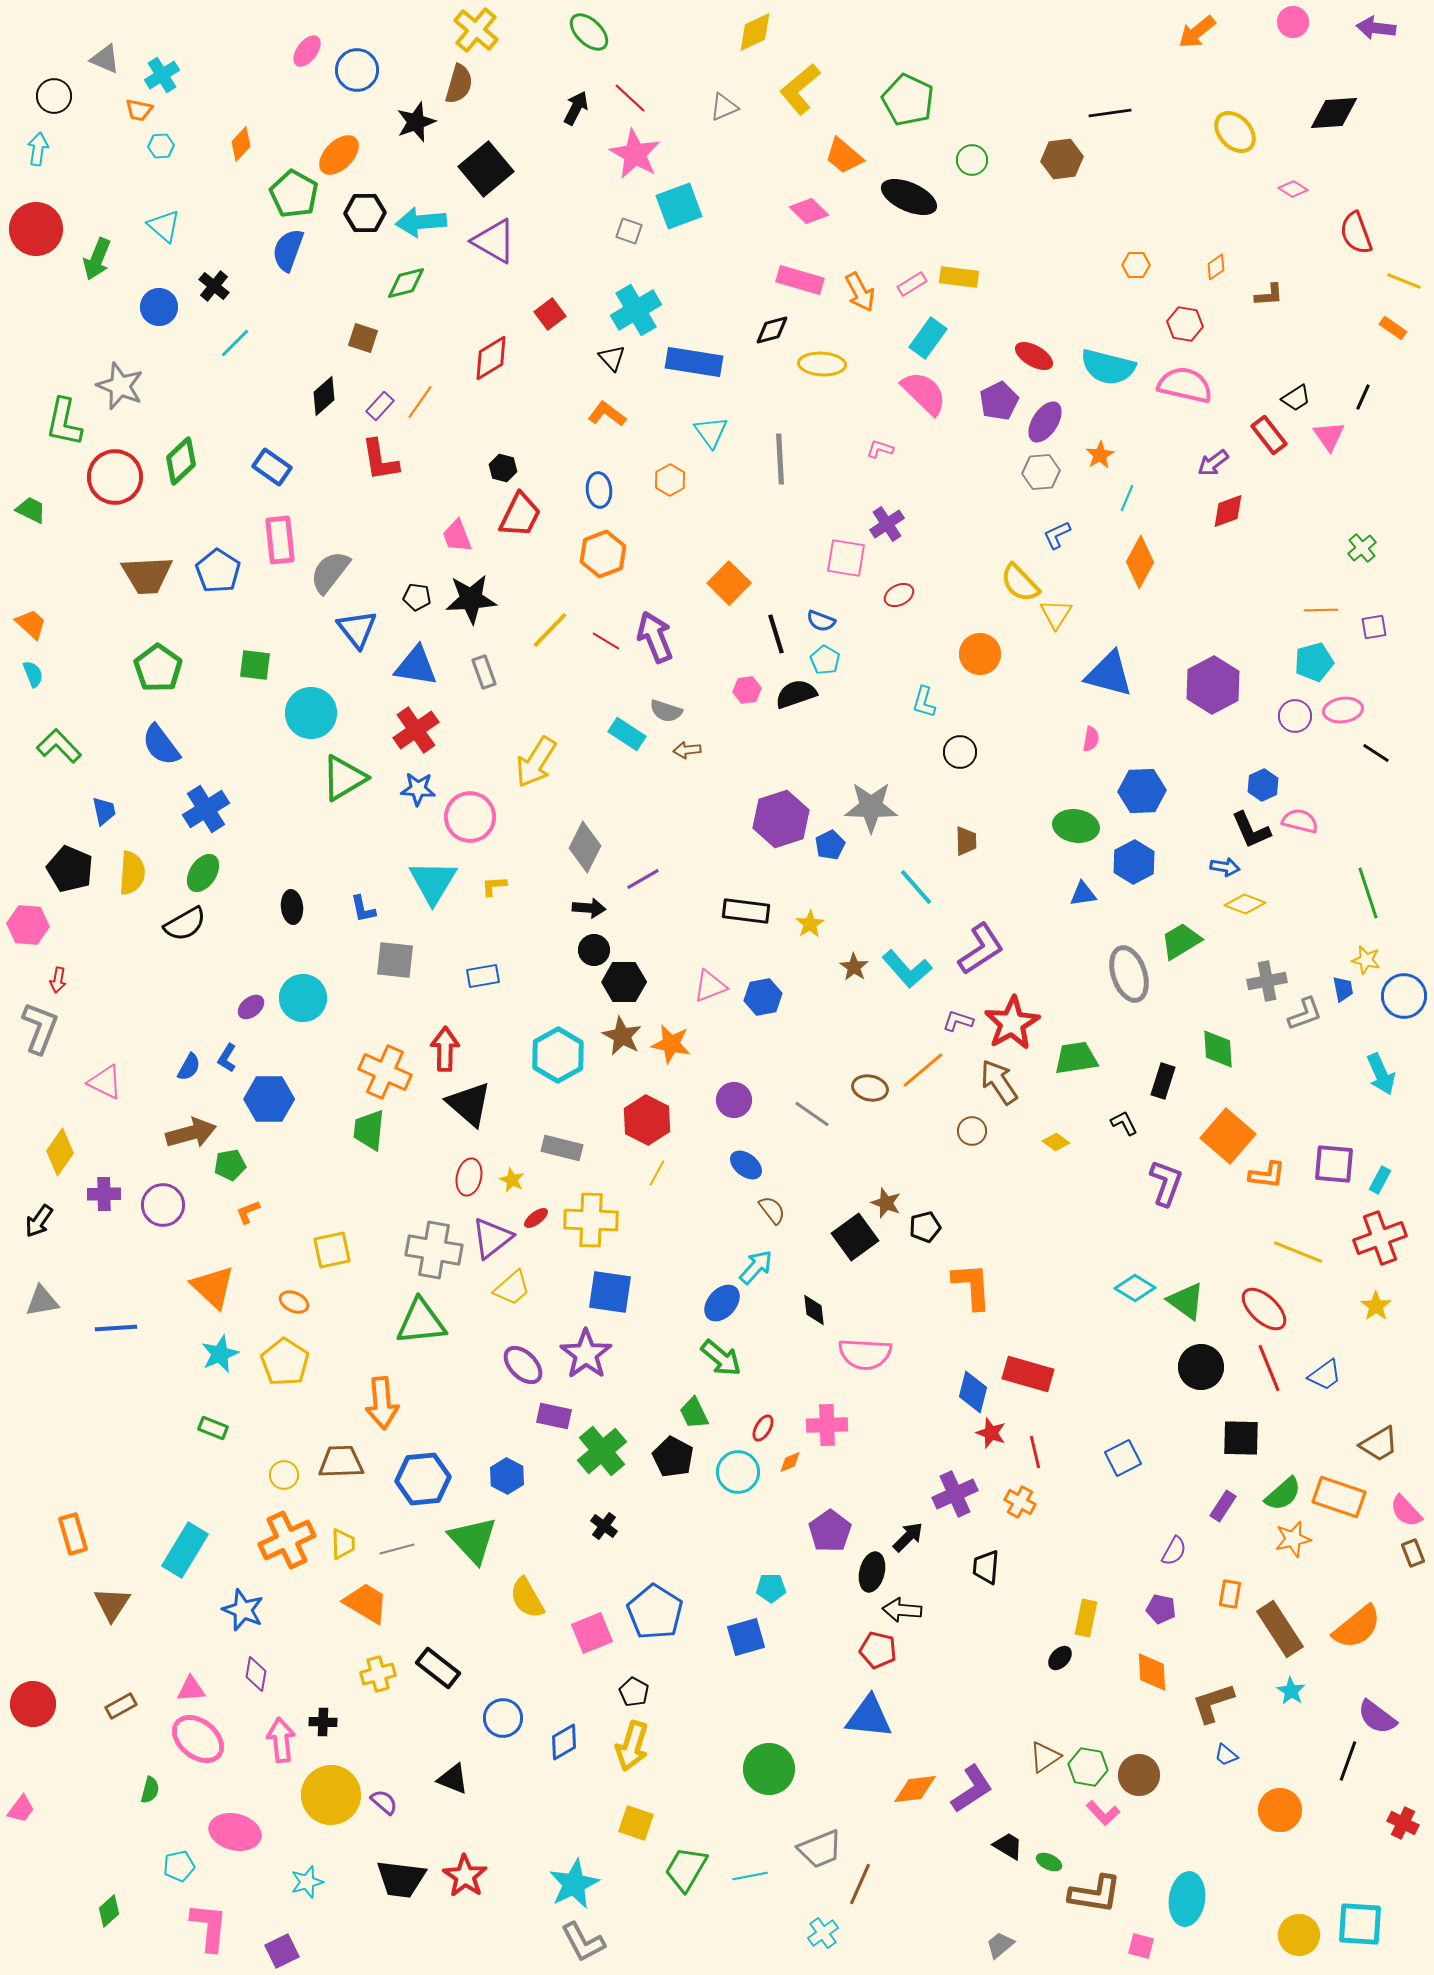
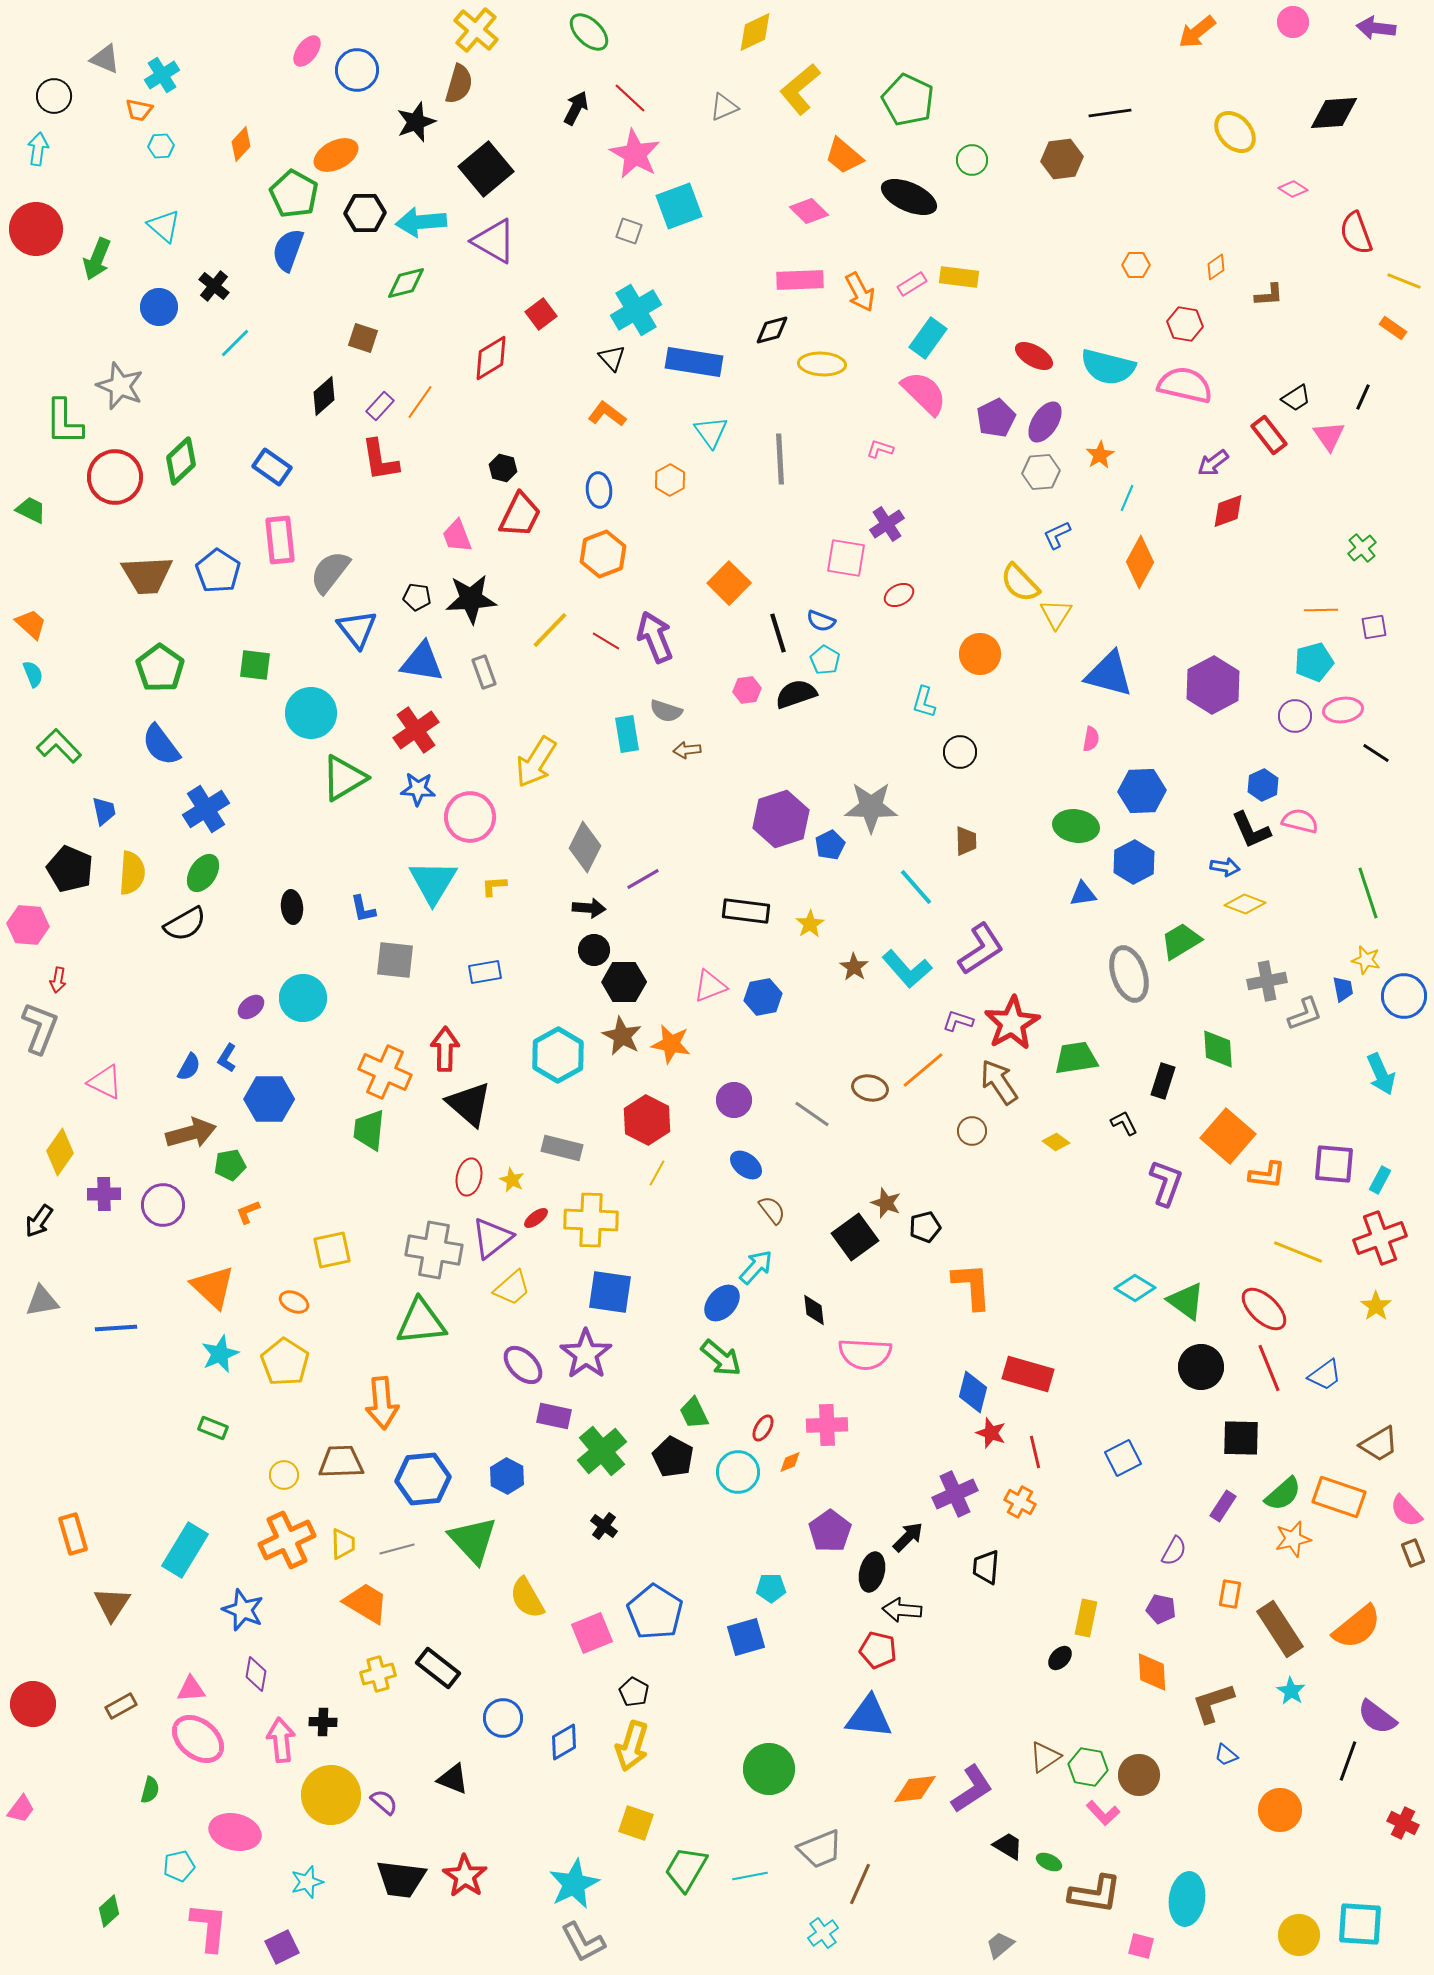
orange ellipse at (339, 155): moved 3 px left; rotated 18 degrees clockwise
pink rectangle at (800, 280): rotated 18 degrees counterclockwise
red square at (550, 314): moved 9 px left
purple pentagon at (999, 401): moved 3 px left, 17 px down
green L-shape at (64, 422): rotated 12 degrees counterclockwise
black line at (776, 634): moved 2 px right, 1 px up
blue triangle at (416, 666): moved 6 px right, 4 px up
green pentagon at (158, 668): moved 2 px right
cyan rectangle at (627, 734): rotated 48 degrees clockwise
blue rectangle at (483, 976): moved 2 px right, 4 px up
purple square at (282, 1951): moved 4 px up
